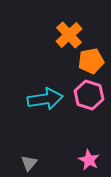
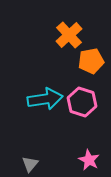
pink hexagon: moved 7 px left, 7 px down
gray triangle: moved 1 px right, 1 px down
